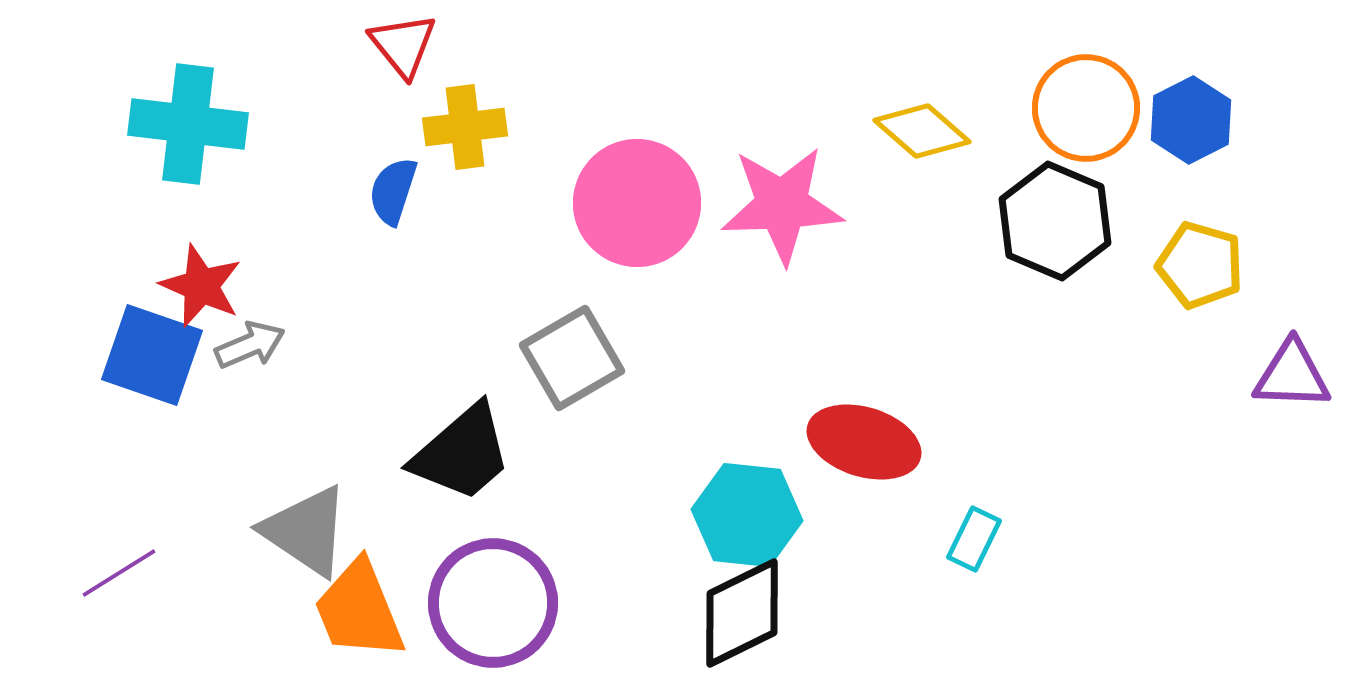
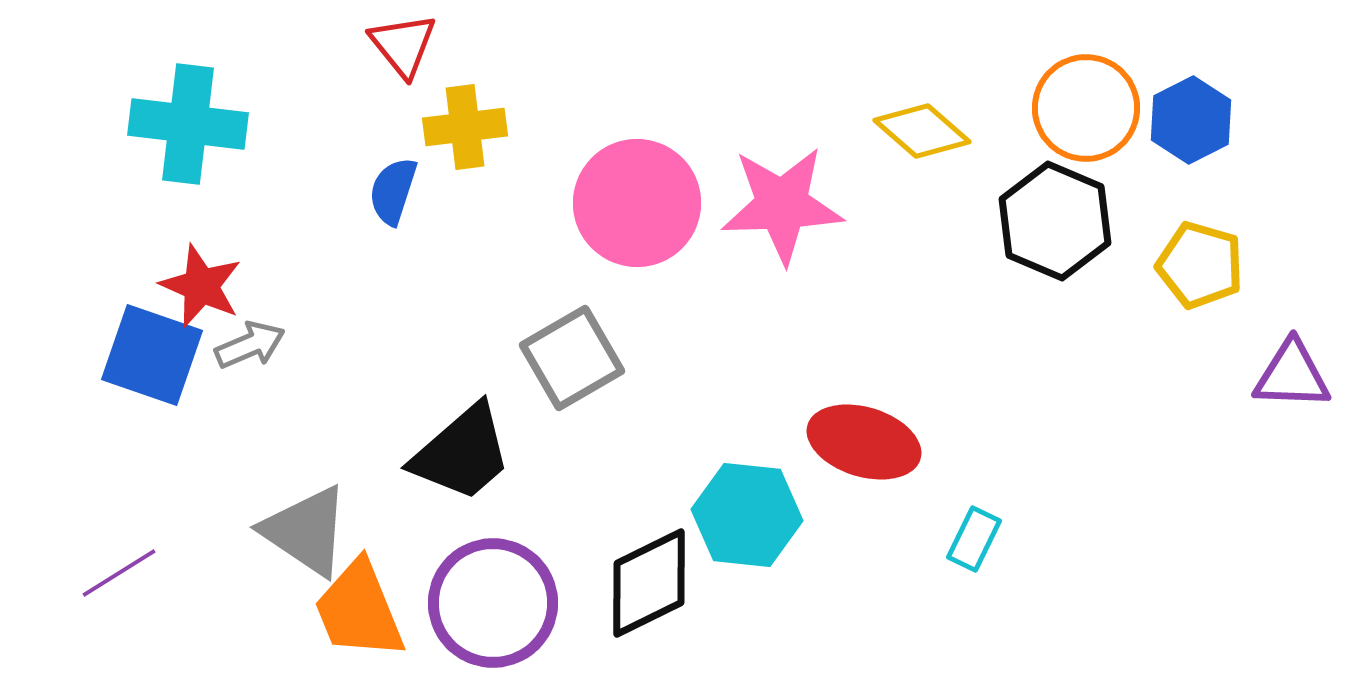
black diamond: moved 93 px left, 30 px up
